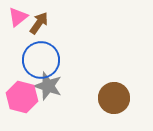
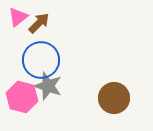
brown arrow: rotated 10 degrees clockwise
